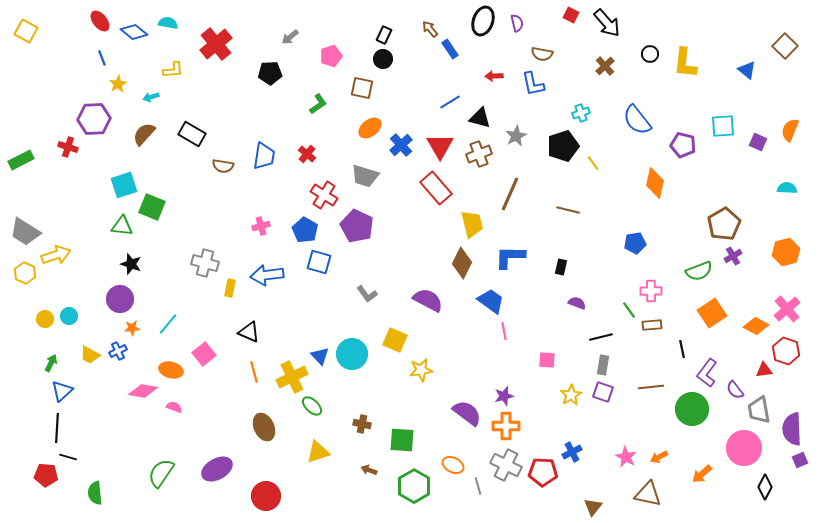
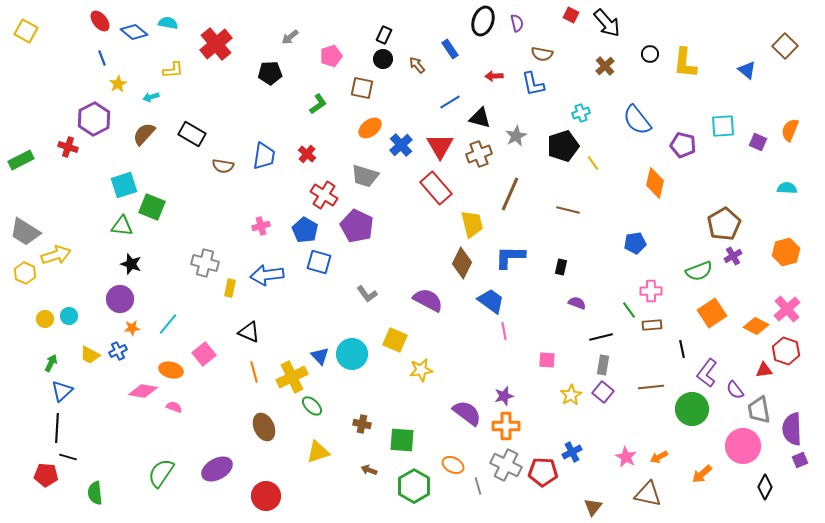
brown arrow at (430, 29): moved 13 px left, 36 px down
purple hexagon at (94, 119): rotated 24 degrees counterclockwise
purple square at (603, 392): rotated 20 degrees clockwise
pink circle at (744, 448): moved 1 px left, 2 px up
